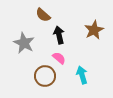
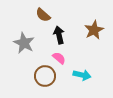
cyan arrow: rotated 120 degrees clockwise
